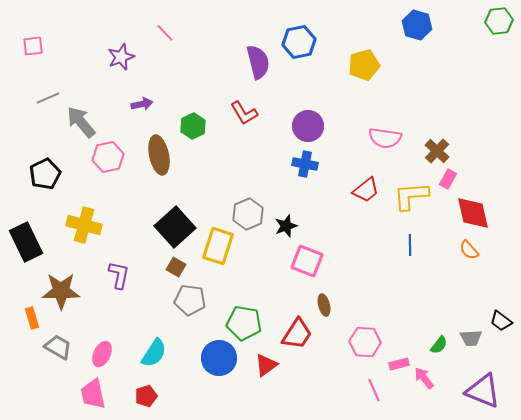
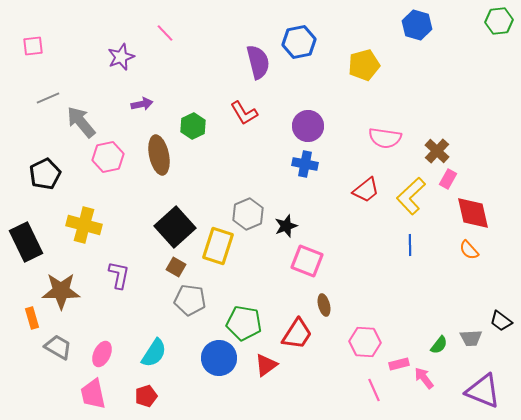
yellow L-shape at (411, 196): rotated 39 degrees counterclockwise
